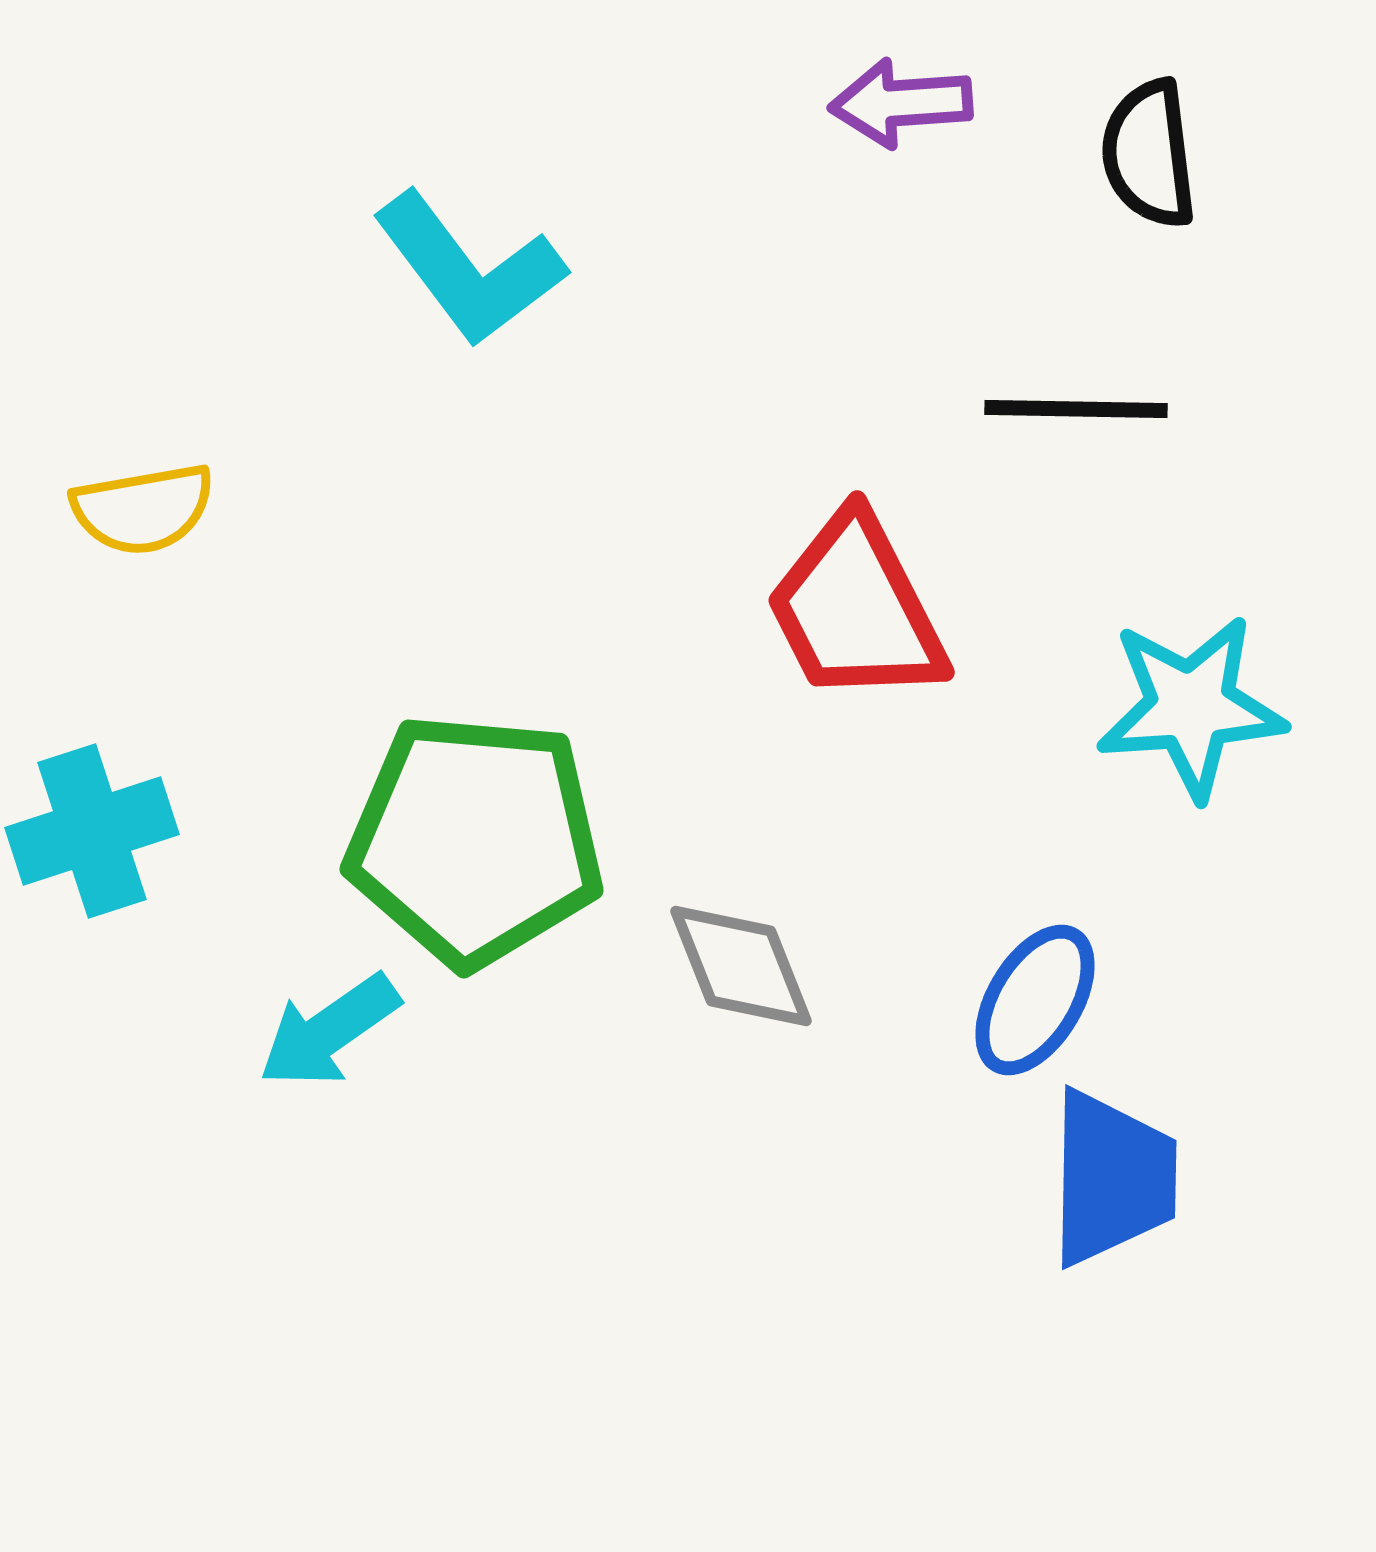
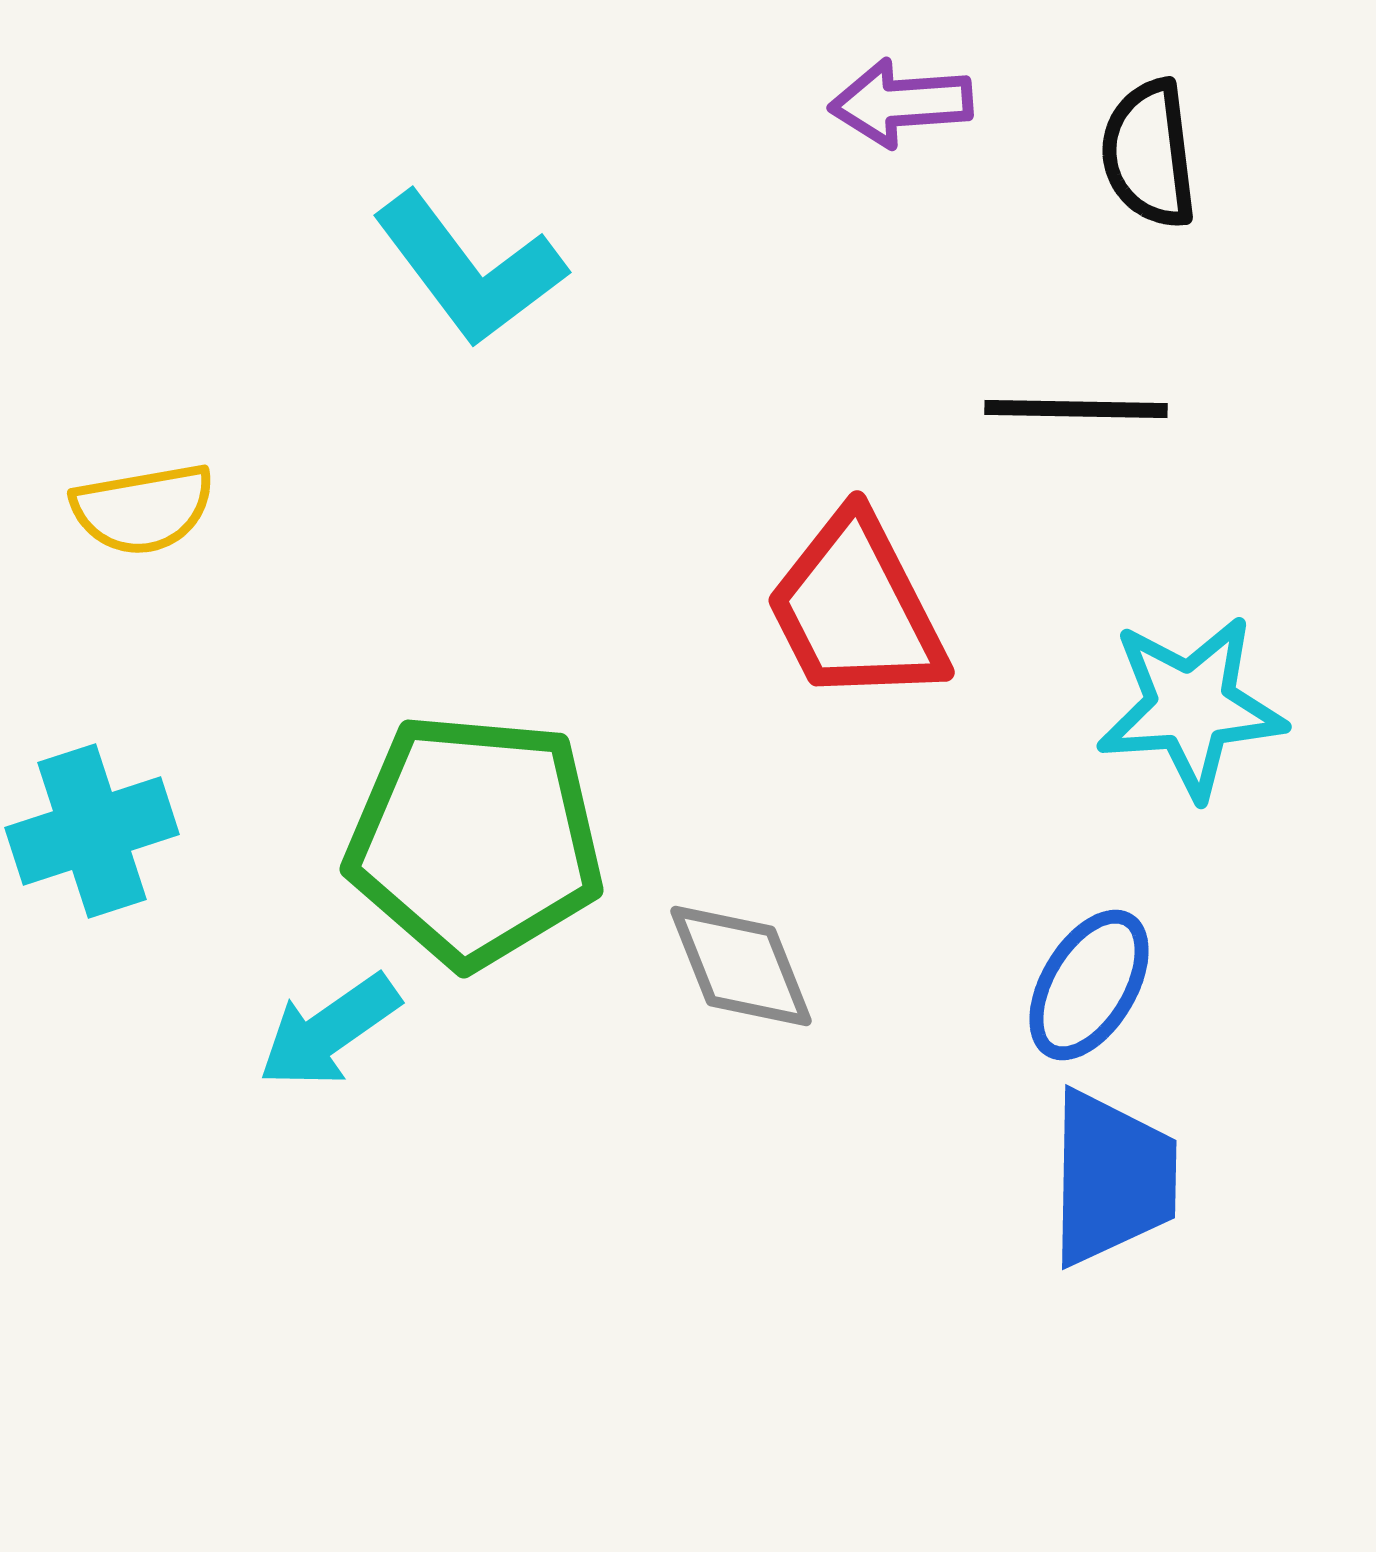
blue ellipse: moved 54 px right, 15 px up
